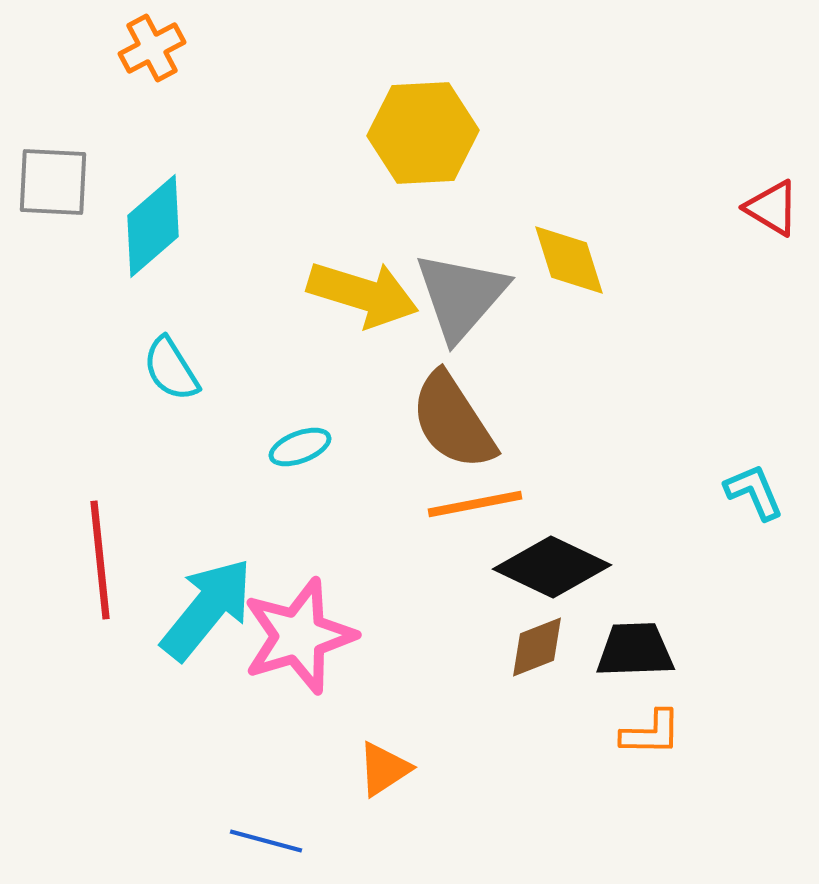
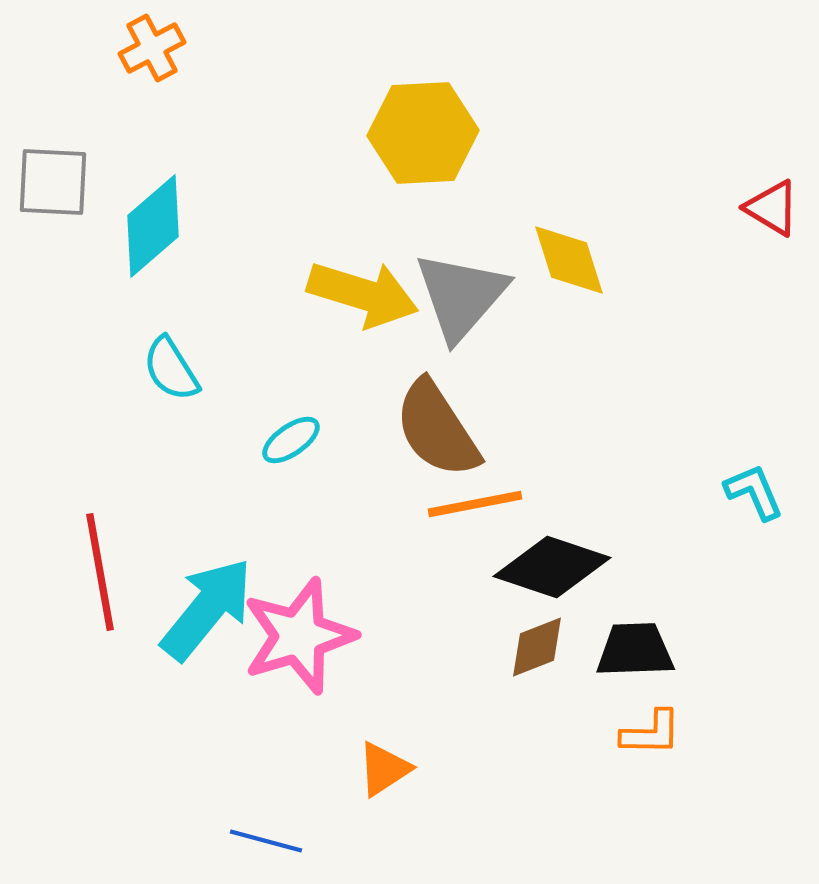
brown semicircle: moved 16 px left, 8 px down
cyan ellipse: moved 9 px left, 7 px up; rotated 14 degrees counterclockwise
red line: moved 12 px down; rotated 4 degrees counterclockwise
black diamond: rotated 7 degrees counterclockwise
